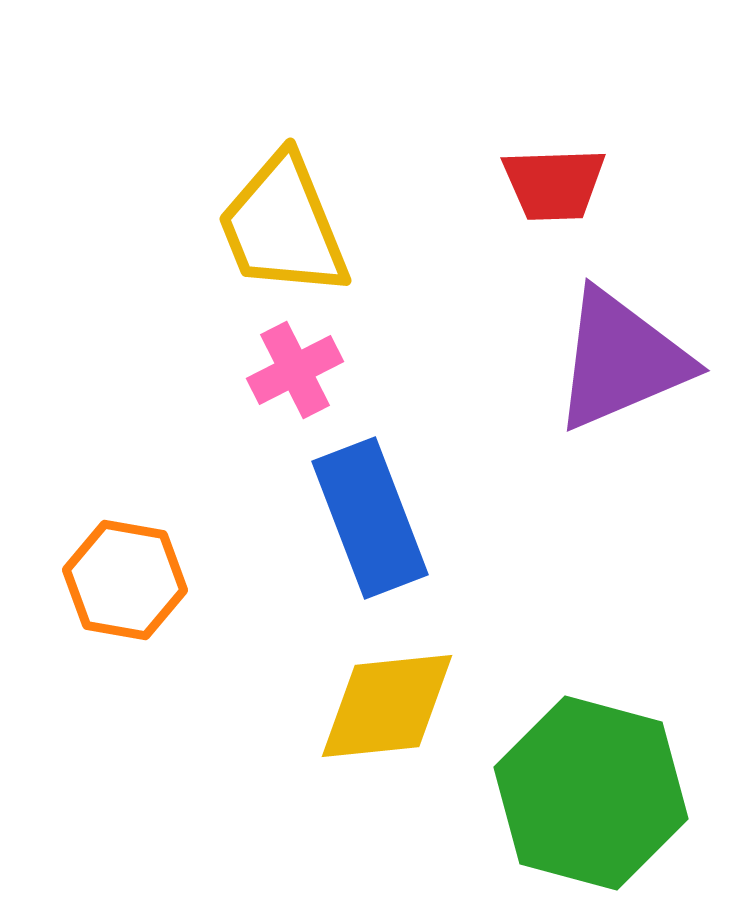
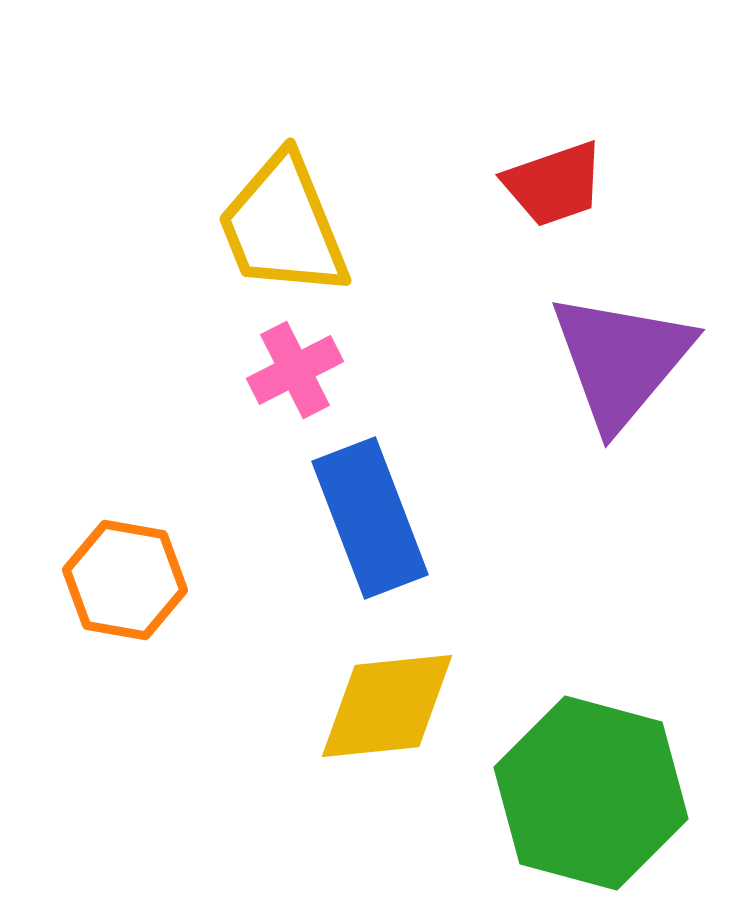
red trapezoid: rotated 17 degrees counterclockwise
purple triangle: rotated 27 degrees counterclockwise
